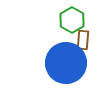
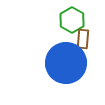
brown rectangle: moved 1 px up
